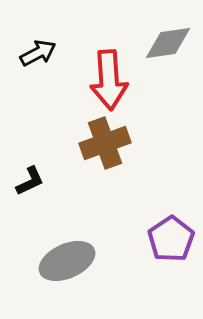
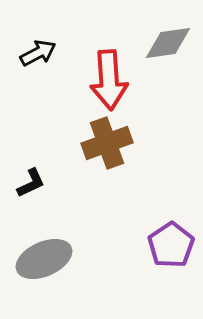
brown cross: moved 2 px right
black L-shape: moved 1 px right, 2 px down
purple pentagon: moved 6 px down
gray ellipse: moved 23 px left, 2 px up
